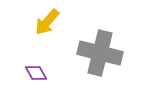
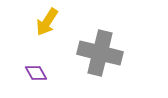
yellow arrow: rotated 8 degrees counterclockwise
